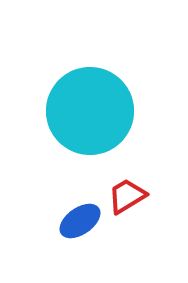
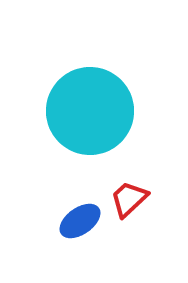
red trapezoid: moved 2 px right, 3 px down; rotated 12 degrees counterclockwise
